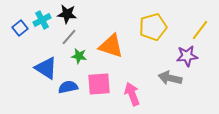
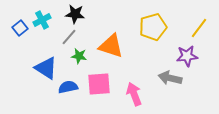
black star: moved 8 px right
yellow line: moved 1 px left, 2 px up
pink arrow: moved 2 px right
